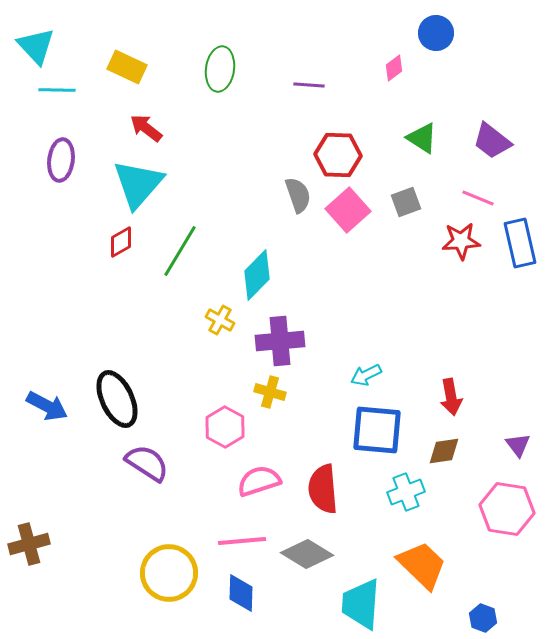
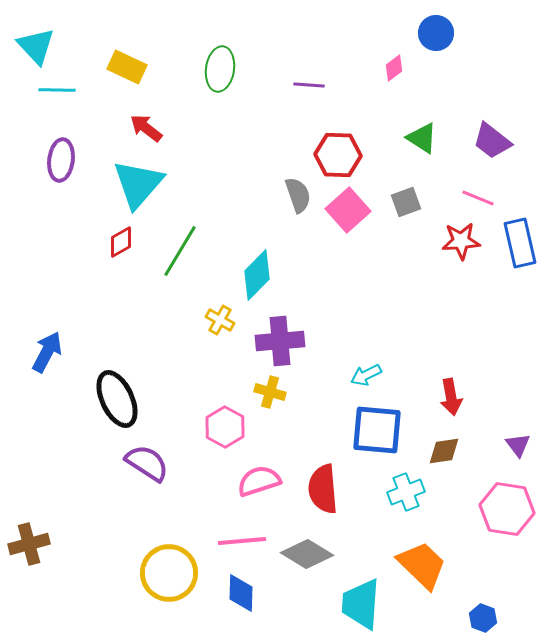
blue arrow at (47, 406): moved 54 px up; rotated 90 degrees counterclockwise
